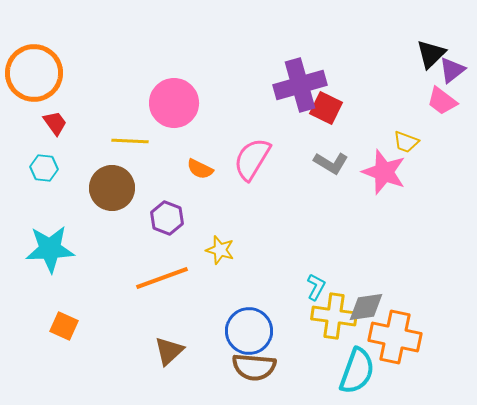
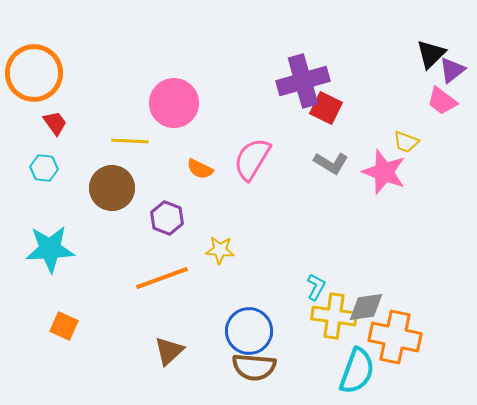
purple cross: moved 3 px right, 4 px up
yellow star: rotated 12 degrees counterclockwise
